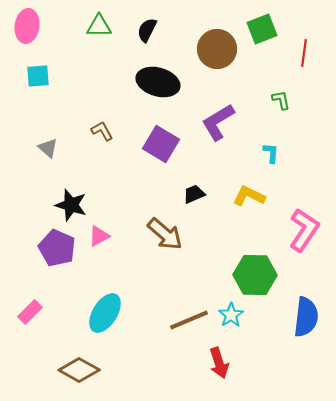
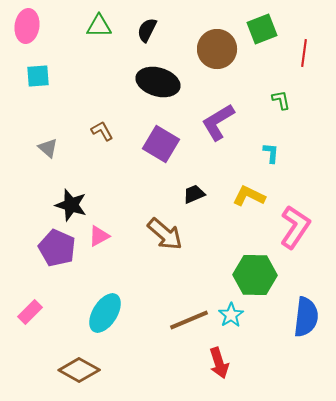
pink L-shape: moved 9 px left, 3 px up
